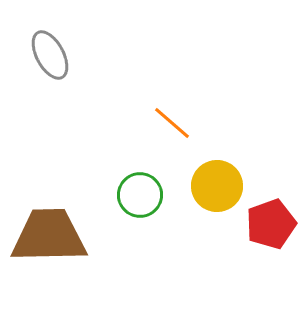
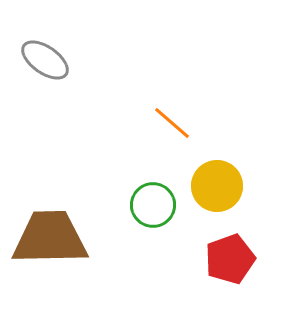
gray ellipse: moved 5 px left, 5 px down; rotated 27 degrees counterclockwise
green circle: moved 13 px right, 10 px down
red pentagon: moved 41 px left, 35 px down
brown trapezoid: moved 1 px right, 2 px down
